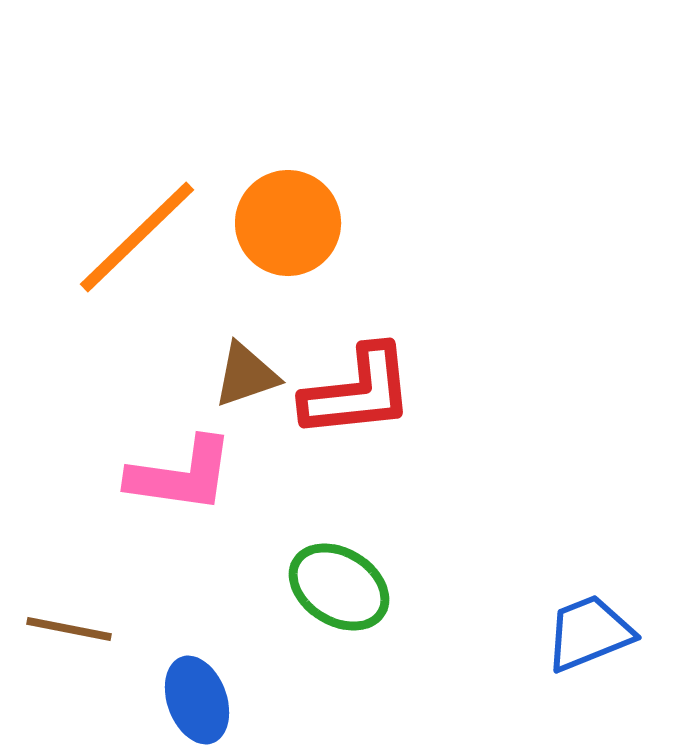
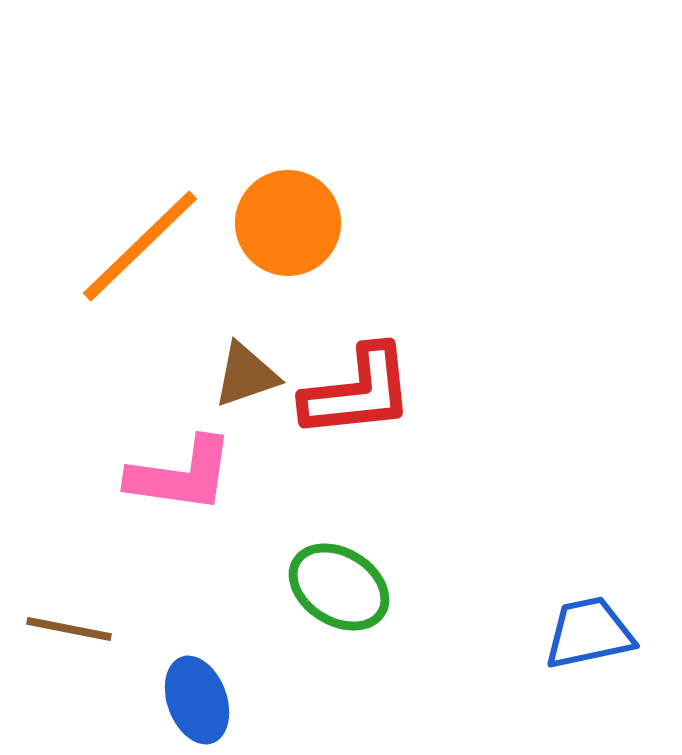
orange line: moved 3 px right, 9 px down
blue trapezoid: rotated 10 degrees clockwise
